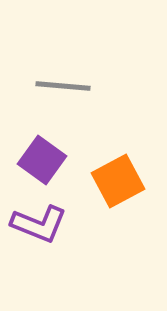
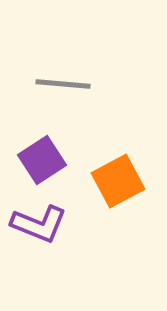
gray line: moved 2 px up
purple square: rotated 21 degrees clockwise
